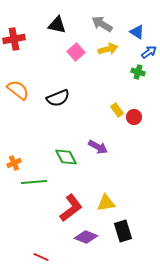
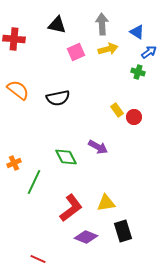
gray arrow: rotated 55 degrees clockwise
red cross: rotated 15 degrees clockwise
pink square: rotated 18 degrees clockwise
black semicircle: rotated 10 degrees clockwise
green line: rotated 60 degrees counterclockwise
red line: moved 3 px left, 2 px down
